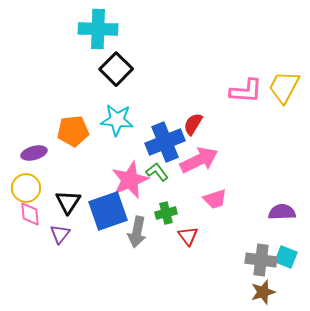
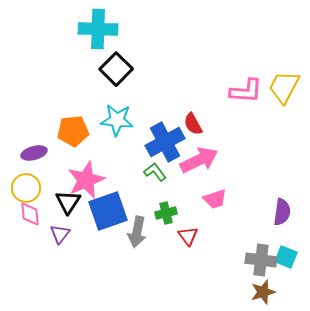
red semicircle: rotated 60 degrees counterclockwise
blue cross: rotated 6 degrees counterclockwise
green L-shape: moved 2 px left
pink star: moved 44 px left
purple semicircle: rotated 100 degrees clockwise
